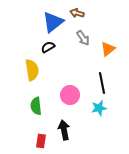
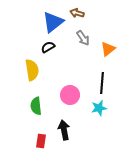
black line: rotated 15 degrees clockwise
